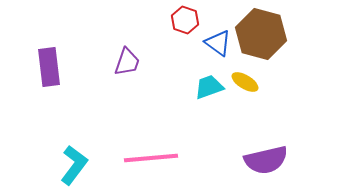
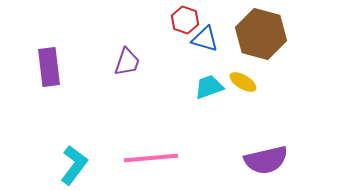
blue triangle: moved 13 px left, 4 px up; rotated 20 degrees counterclockwise
yellow ellipse: moved 2 px left
